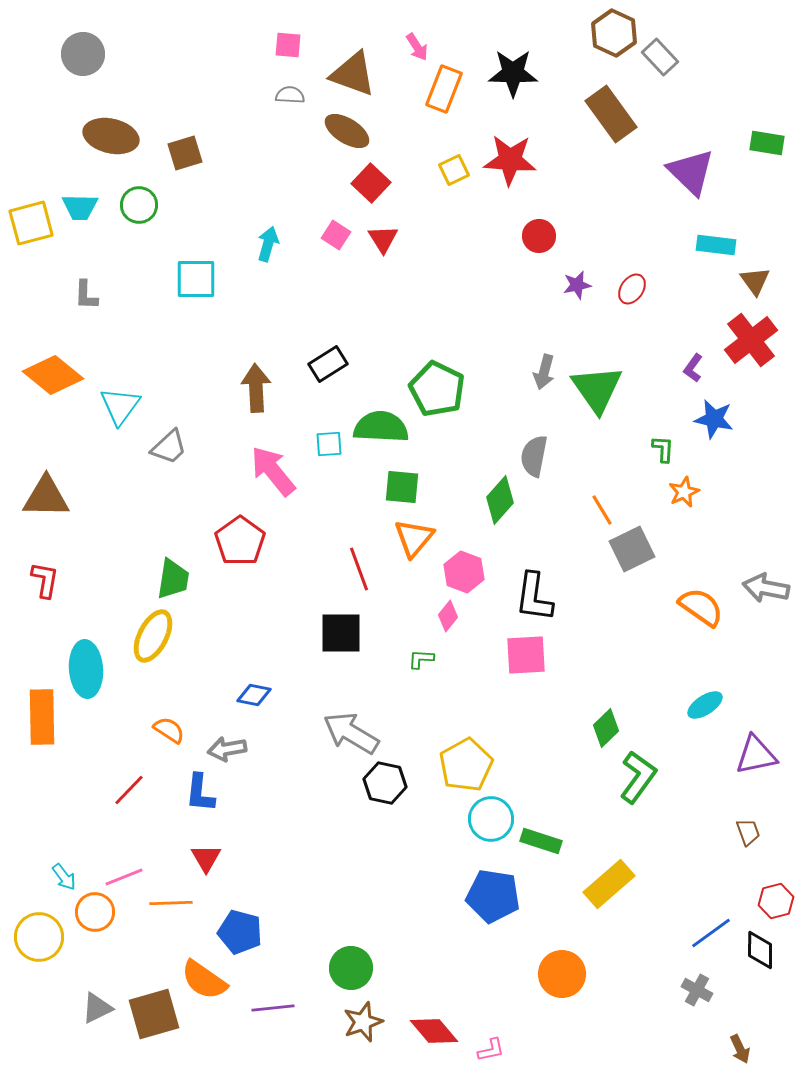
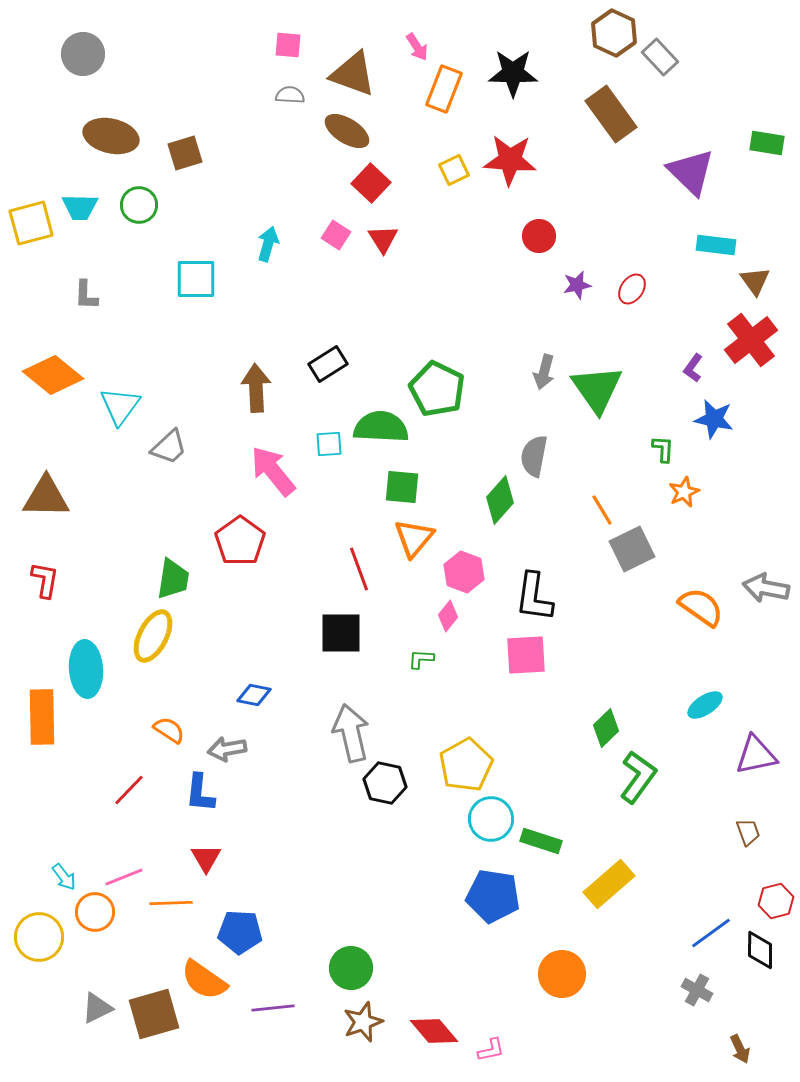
gray arrow at (351, 733): rotated 46 degrees clockwise
blue pentagon at (240, 932): rotated 12 degrees counterclockwise
